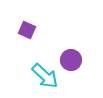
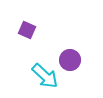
purple circle: moved 1 px left
